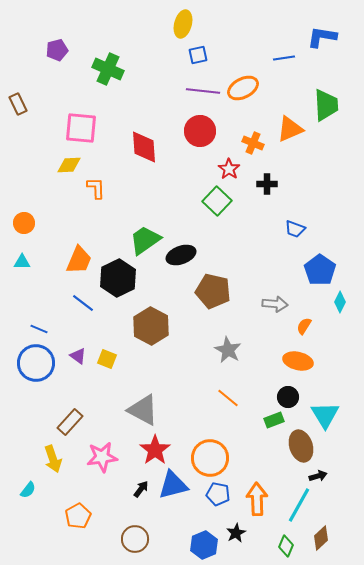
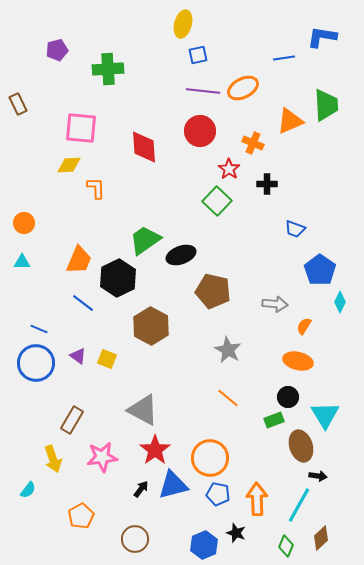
green cross at (108, 69): rotated 28 degrees counterclockwise
orange triangle at (290, 129): moved 8 px up
brown rectangle at (70, 422): moved 2 px right, 2 px up; rotated 12 degrees counterclockwise
black arrow at (318, 476): rotated 24 degrees clockwise
orange pentagon at (78, 516): moved 3 px right
black star at (236, 533): rotated 24 degrees counterclockwise
